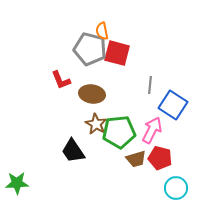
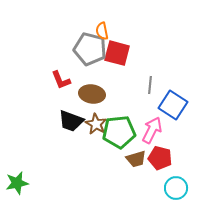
black trapezoid: moved 2 px left, 30 px up; rotated 36 degrees counterclockwise
green star: rotated 10 degrees counterclockwise
